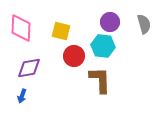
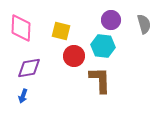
purple circle: moved 1 px right, 2 px up
blue arrow: moved 1 px right
